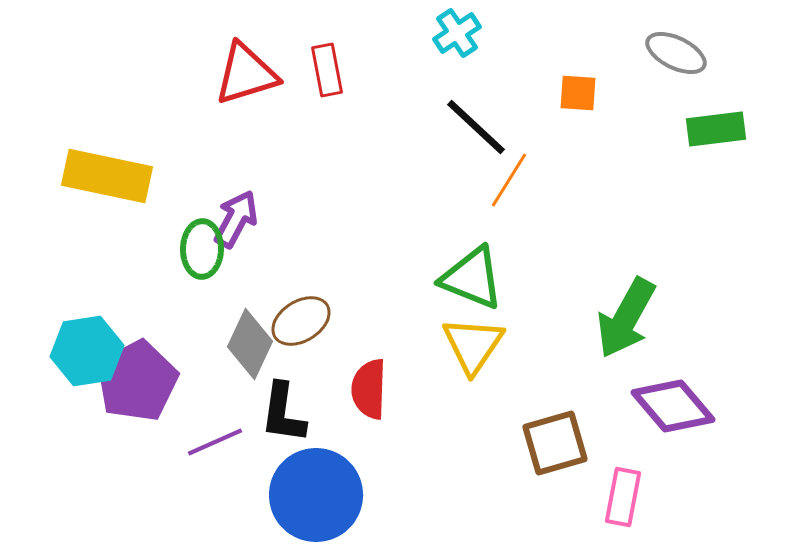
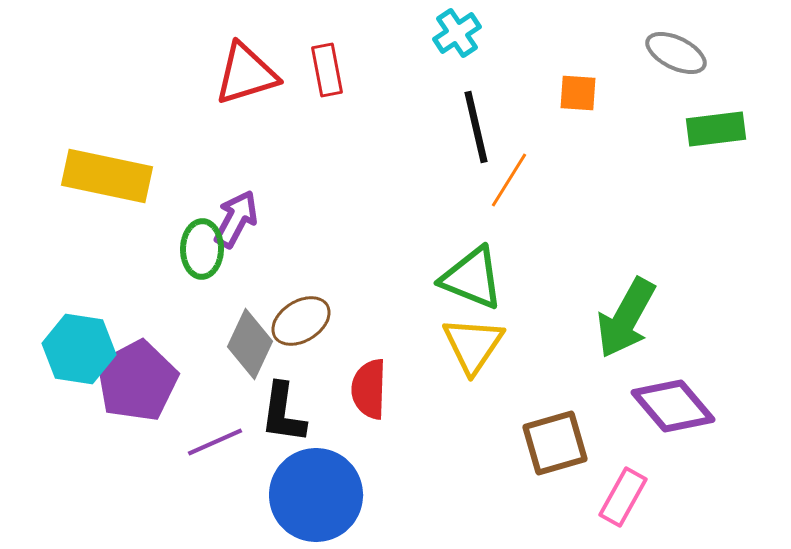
black line: rotated 34 degrees clockwise
cyan hexagon: moved 8 px left, 2 px up; rotated 18 degrees clockwise
pink rectangle: rotated 18 degrees clockwise
